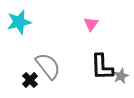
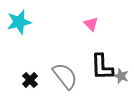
pink triangle: rotated 21 degrees counterclockwise
gray semicircle: moved 17 px right, 10 px down
gray star: rotated 28 degrees counterclockwise
